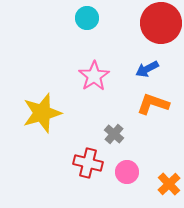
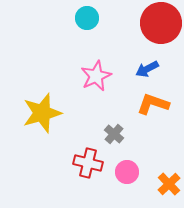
pink star: moved 2 px right; rotated 8 degrees clockwise
